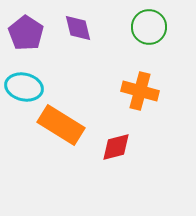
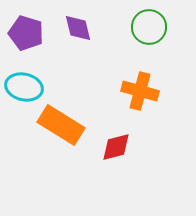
purple pentagon: rotated 16 degrees counterclockwise
